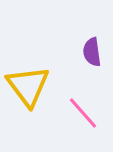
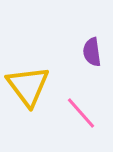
pink line: moved 2 px left
